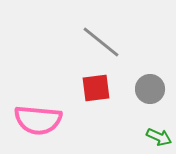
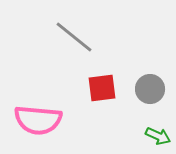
gray line: moved 27 px left, 5 px up
red square: moved 6 px right
green arrow: moved 1 px left, 1 px up
